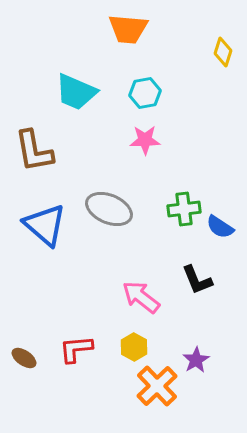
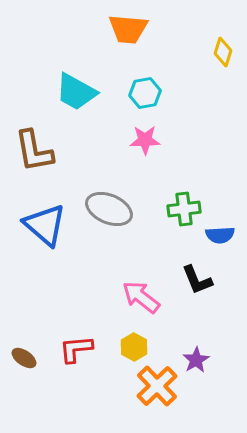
cyan trapezoid: rotated 6 degrees clockwise
blue semicircle: moved 8 px down; rotated 36 degrees counterclockwise
